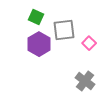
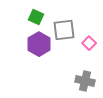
gray cross: rotated 24 degrees counterclockwise
